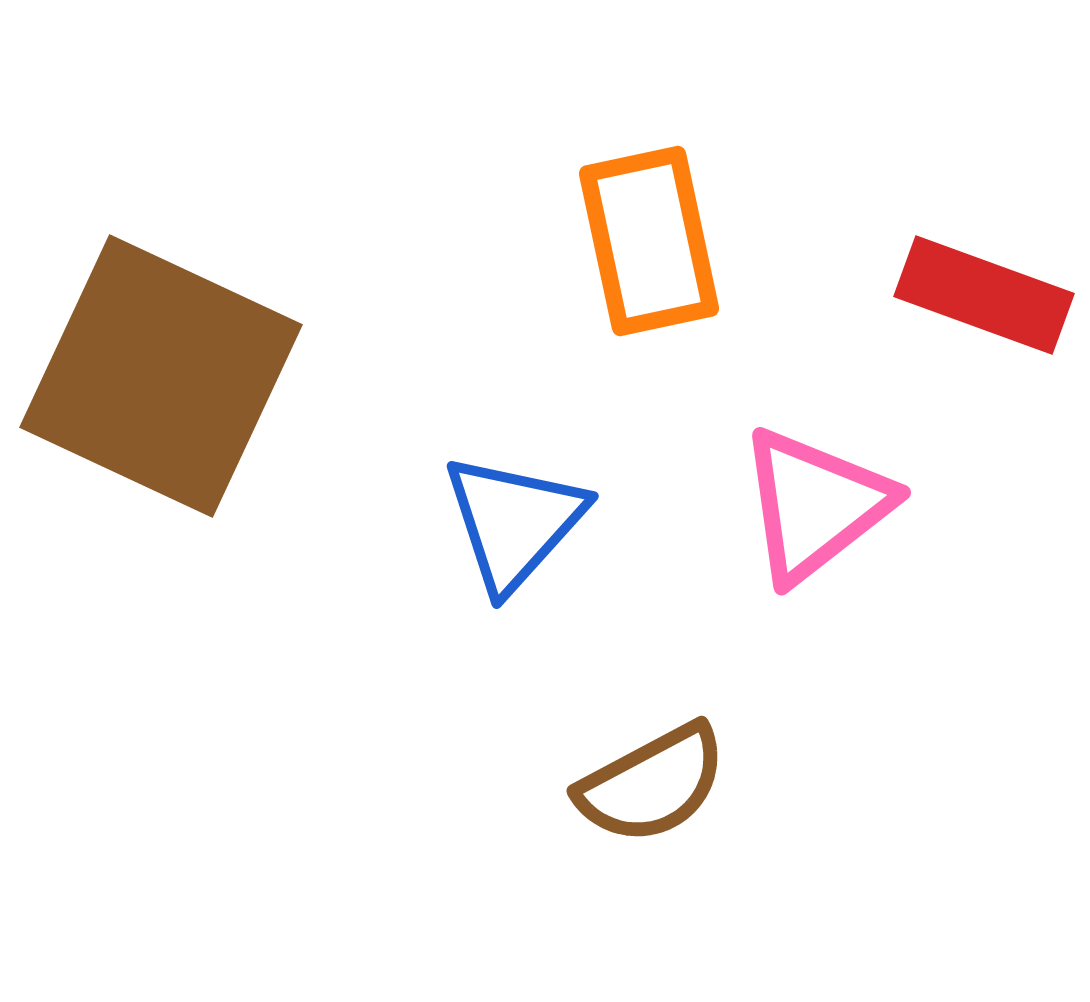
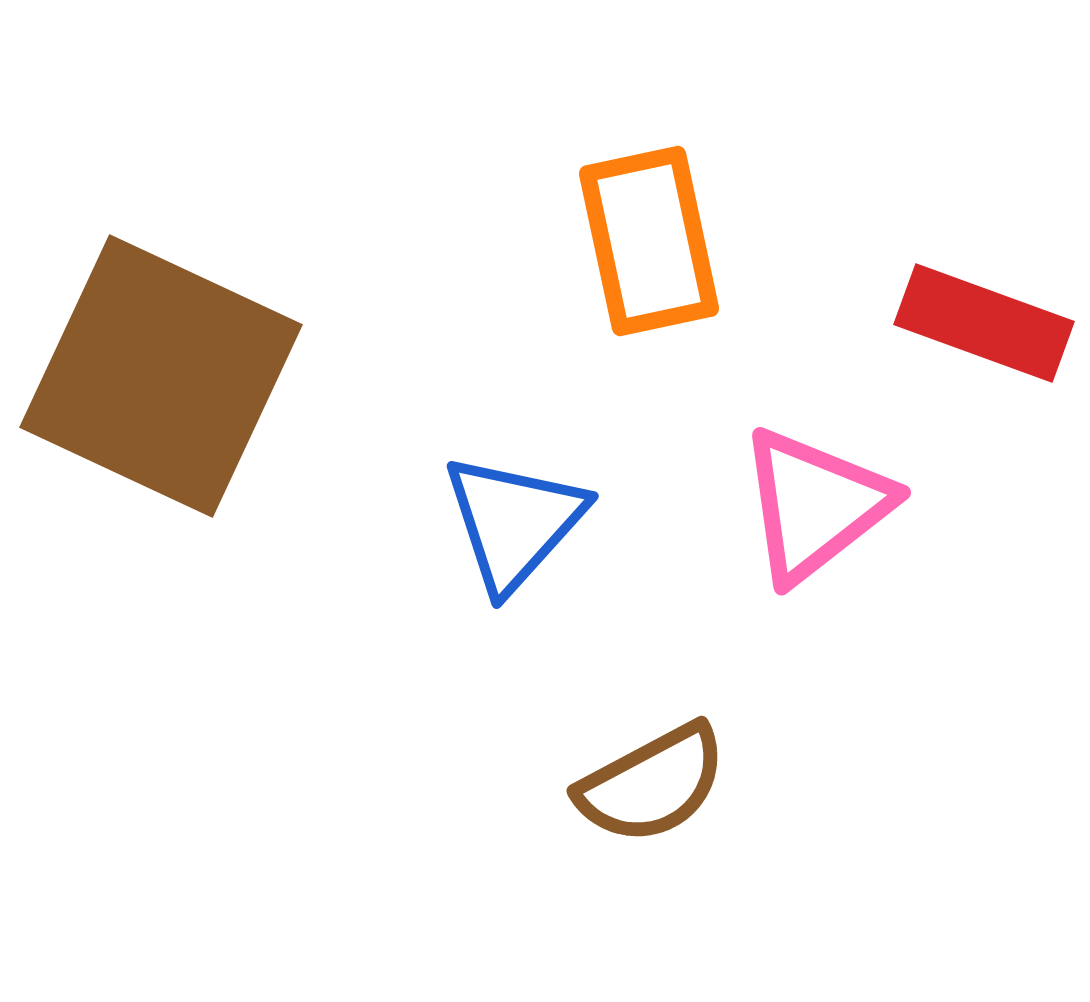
red rectangle: moved 28 px down
